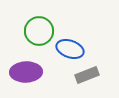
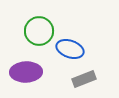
gray rectangle: moved 3 px left, 4 px down
